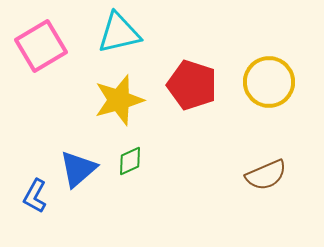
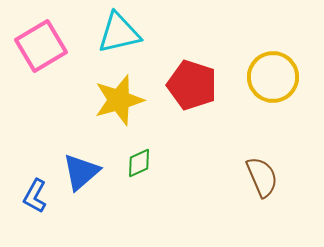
yellow circle: moved 4 px right, 5 px up
green diamond: moved 9 px right, 2 px down
blue triangle: moved 3 px right, 3 px down
brown semicircle: moved 4 px left, 2 px down; rotated 90 degrees counterclockwise
